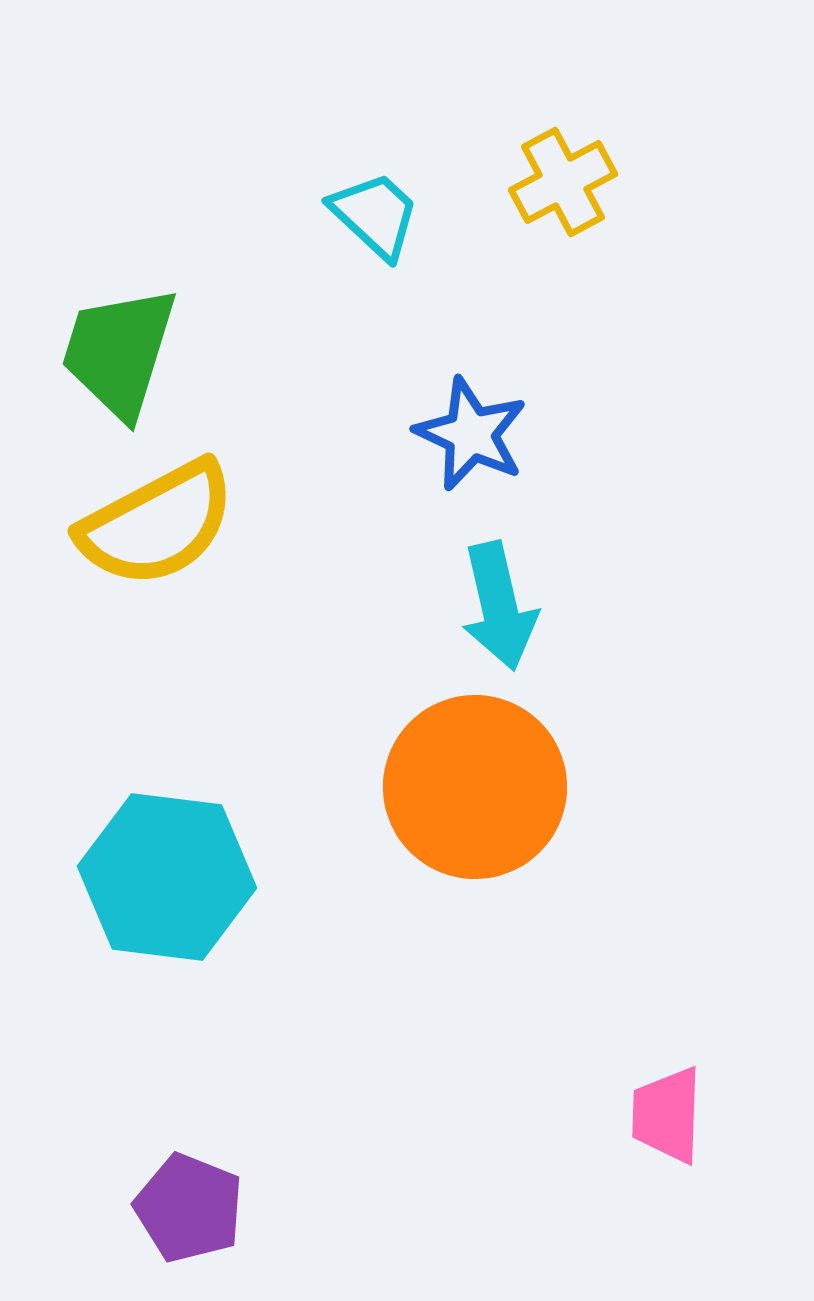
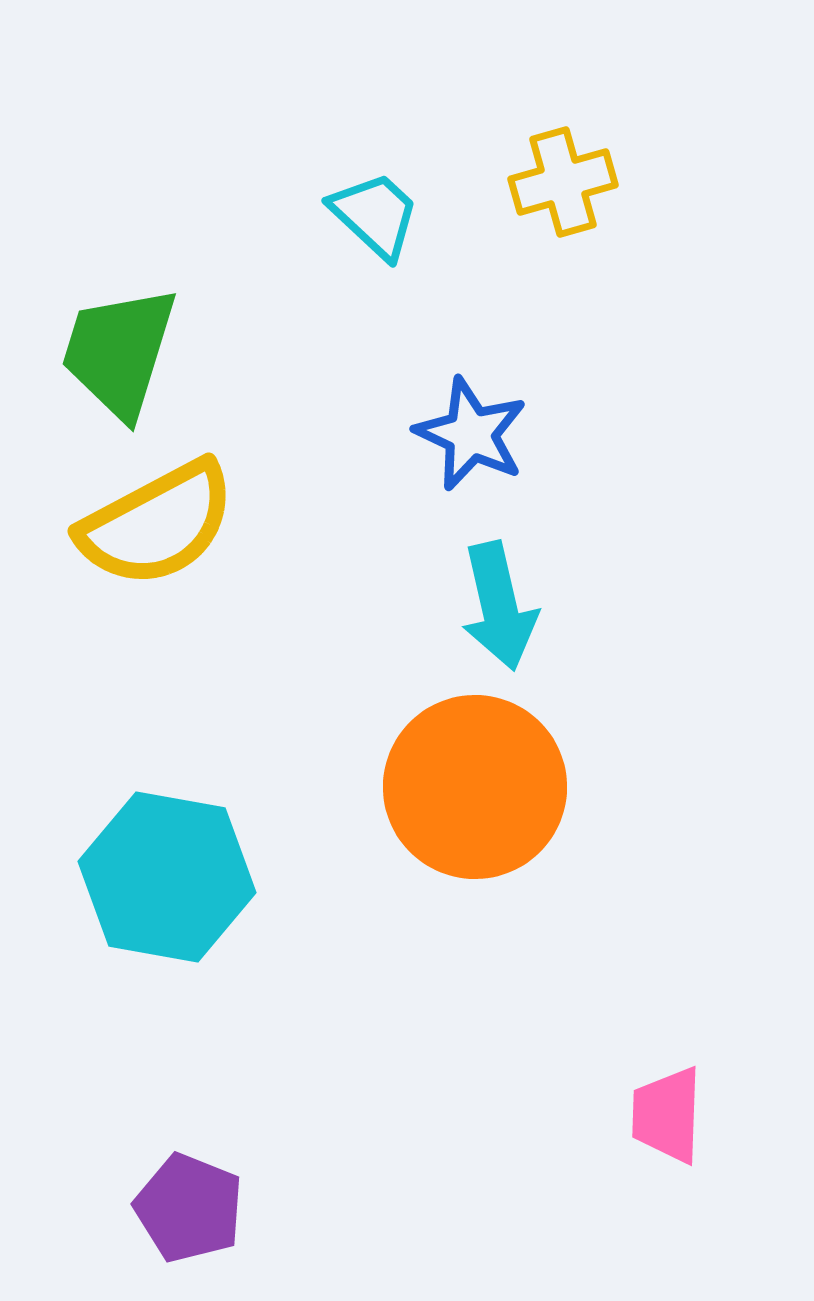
yellow cross: rotated 12 degrees clockwise
cyan hexagon: rotated 3 degrees clockwise
